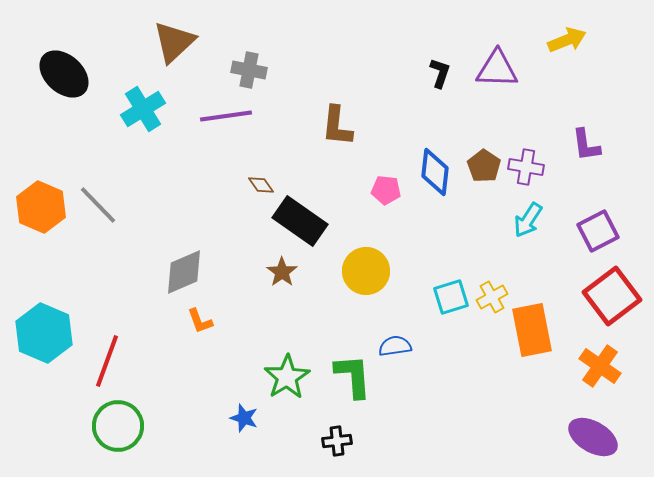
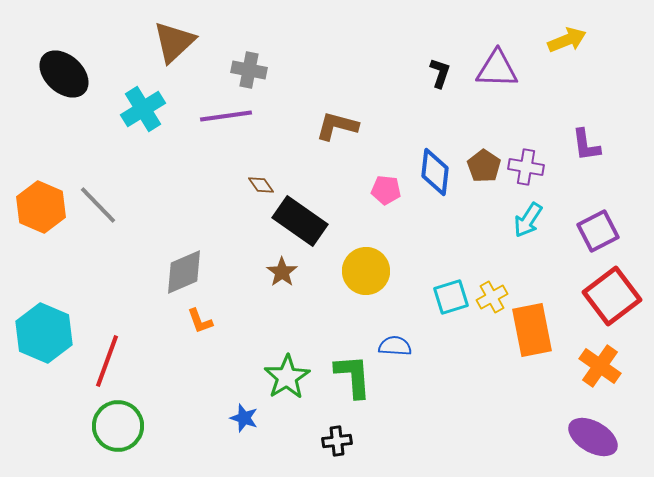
brown L-shape: rotated 99 degrees clockwise
blue semicircle: rotated 12 degrees clockwise
